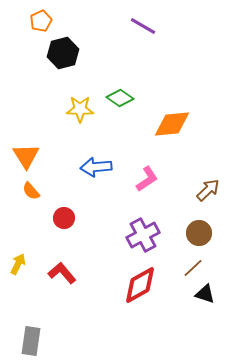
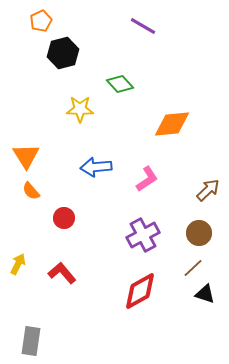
green diamond: moved 14 px up; rotated 12 degrees clockwise
red diamond: moved 6 px down
